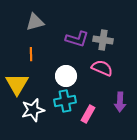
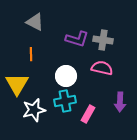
gray triangle: rotated 42 degrees clockwise
pink semicircle: rotated 10 degrees counterclockwise
white star: moved 1 px right
